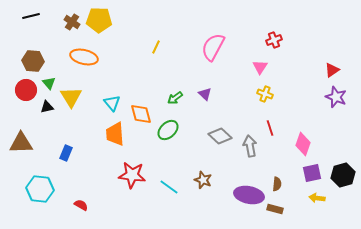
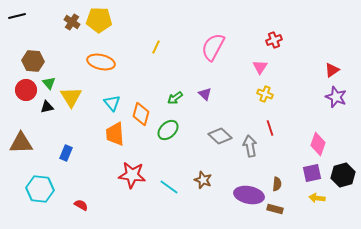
black line: moved 14 px left
orange ellipse: moved 17 px right, 5 px down
orange diamond: rotated 30 degrees clockwise
pink diamond: moved 15 px right
